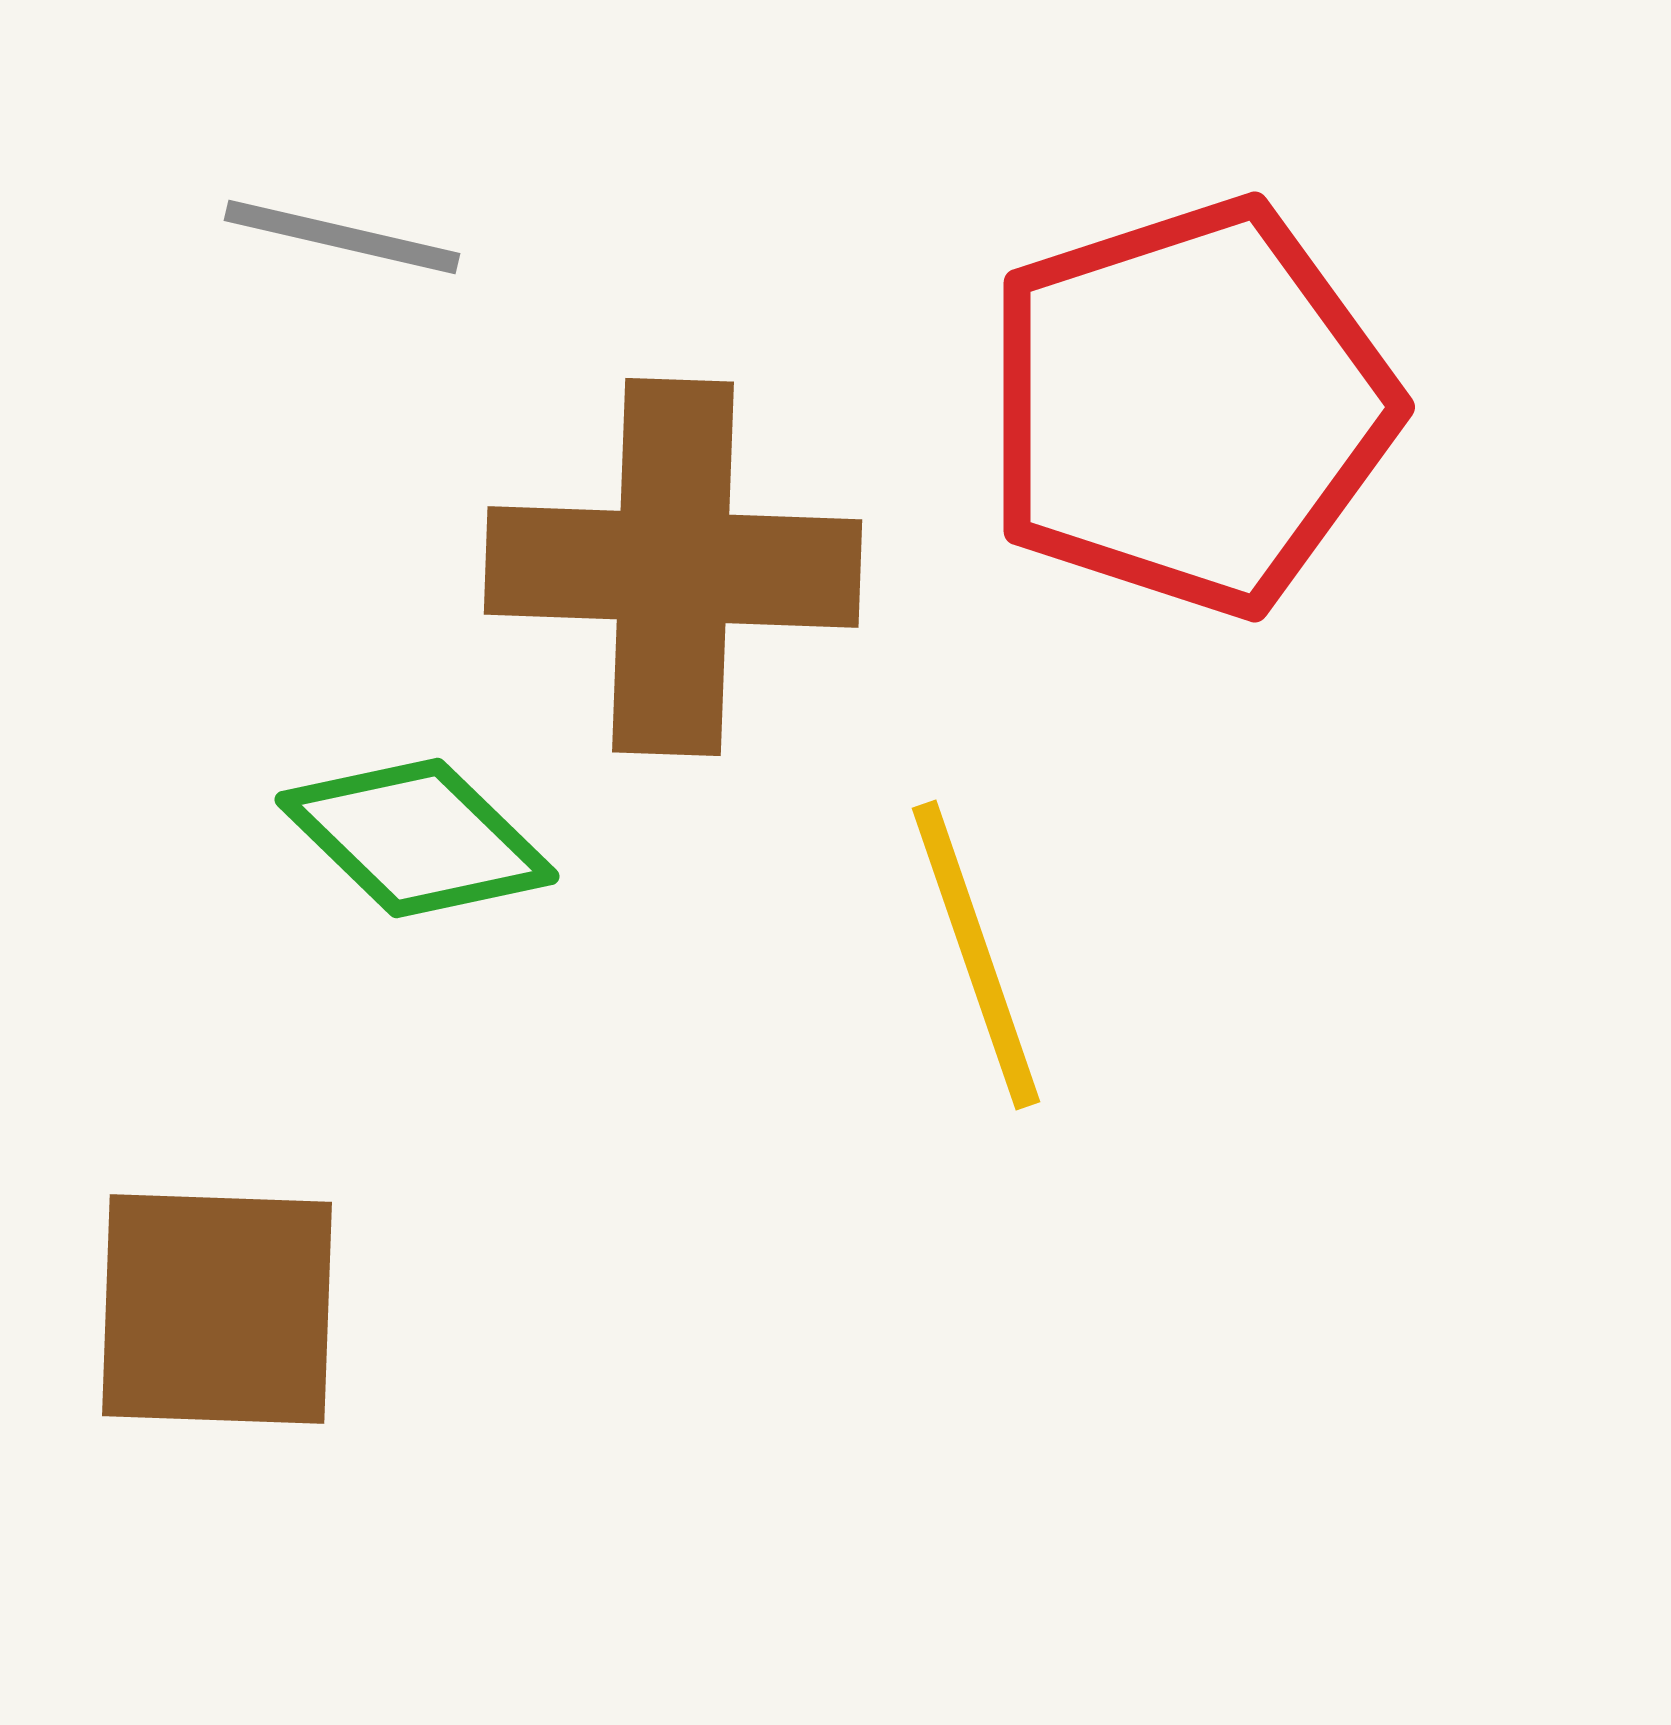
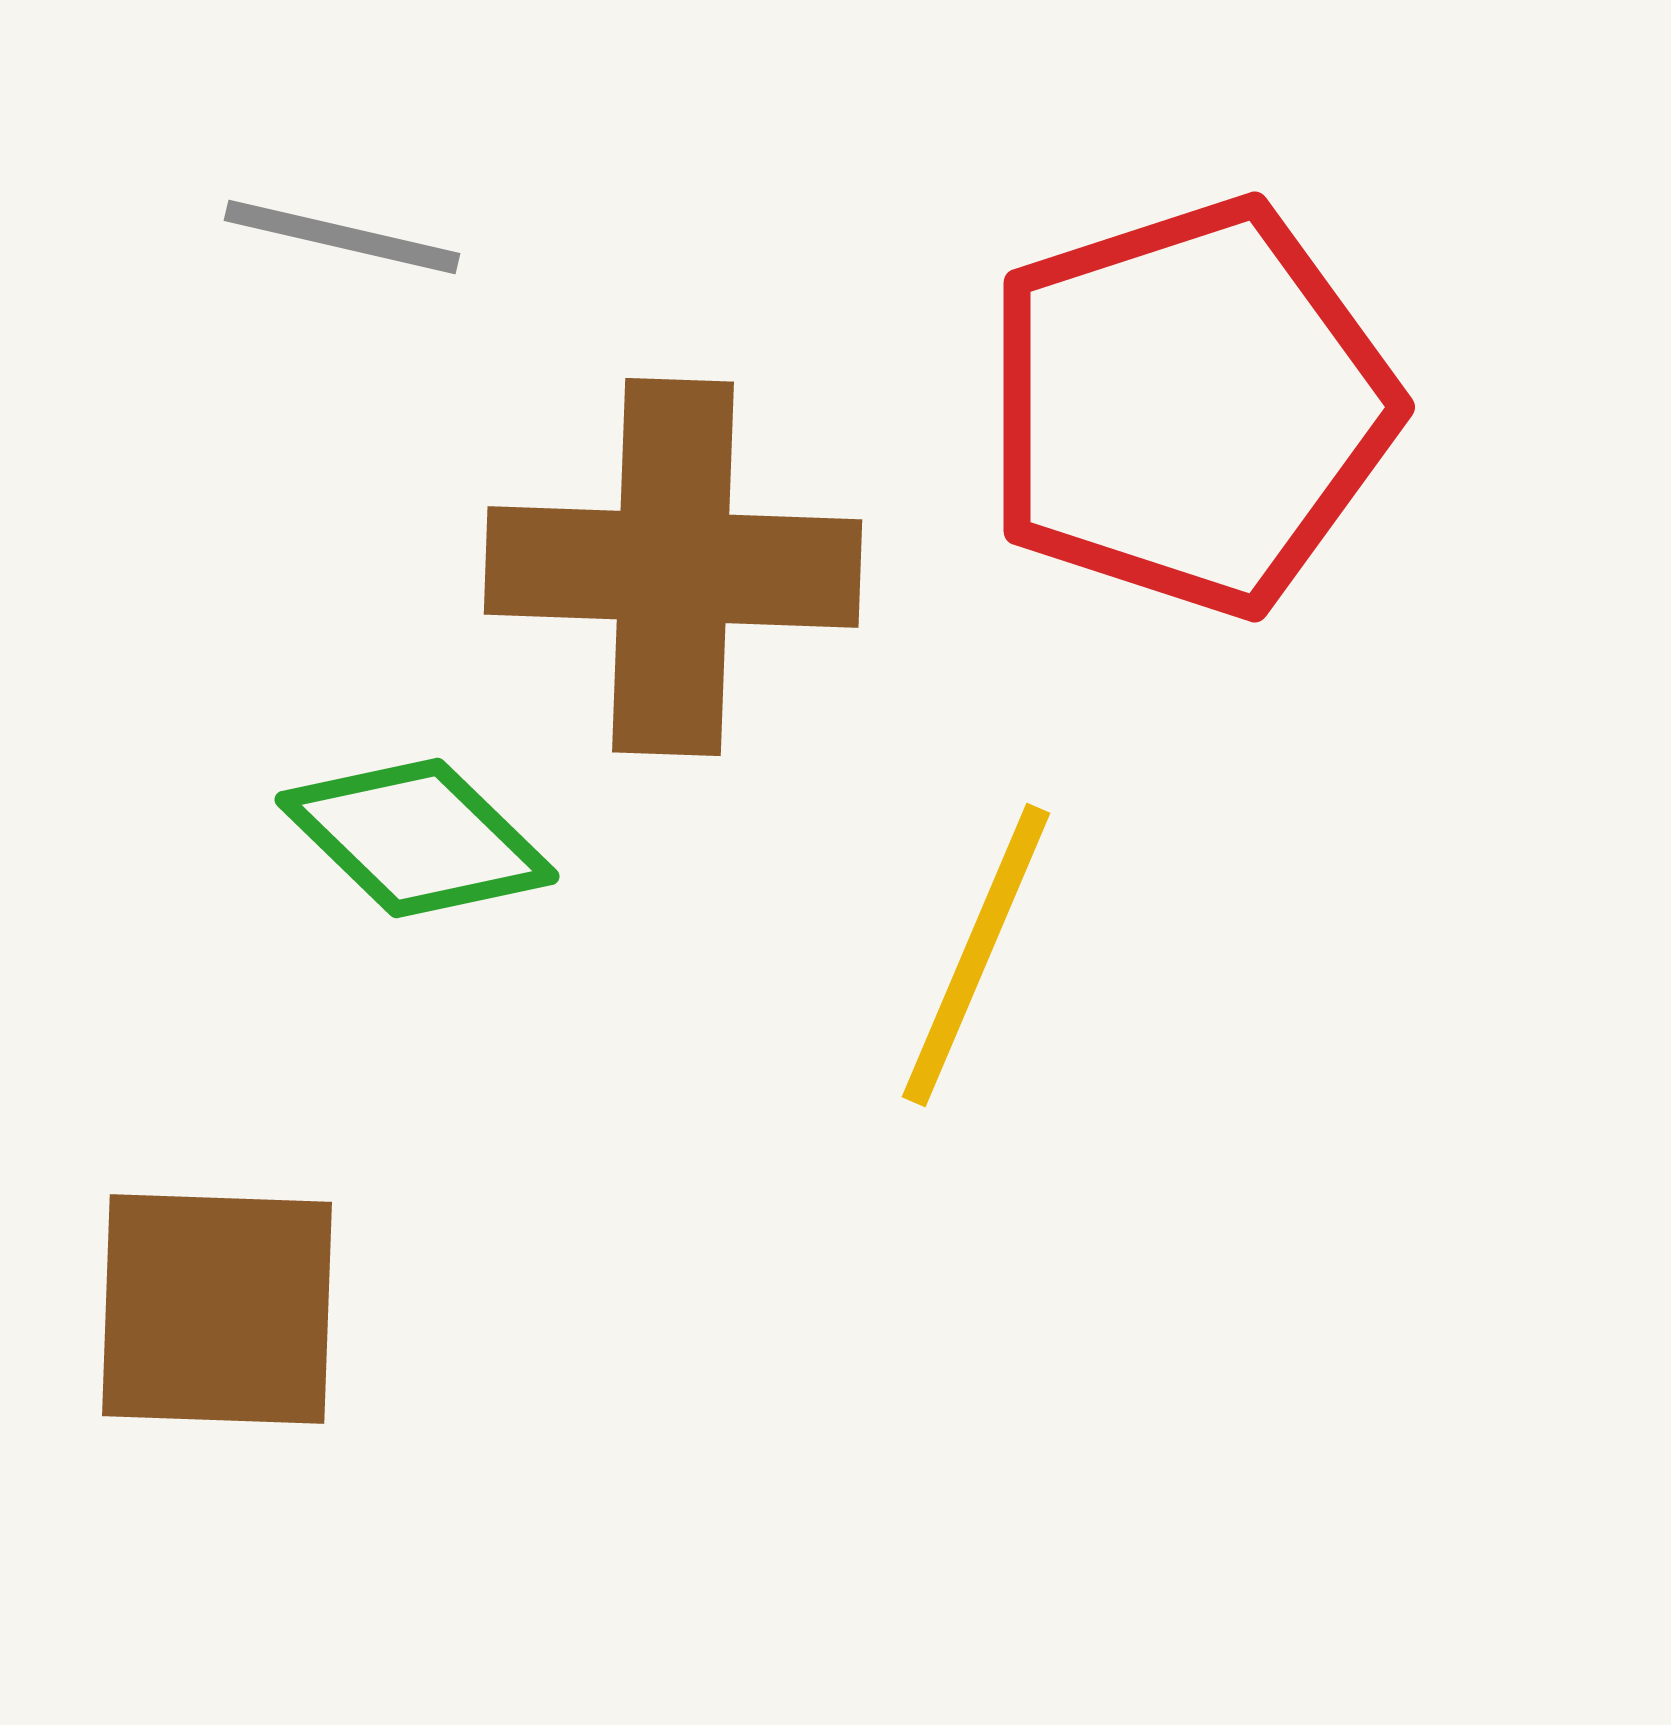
yellow line: rotated 42 degrees clockwise
